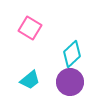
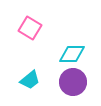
cyan diamond: rotated 44 degrees clockwise
purple circle: moved 3 px right
